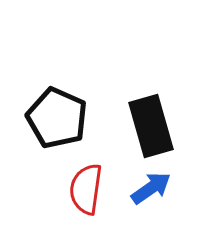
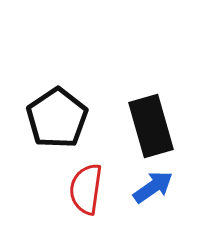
black pentagon: rotated 14 degrees clockwise
blue arrow: moved 2 px right, 1 px up
